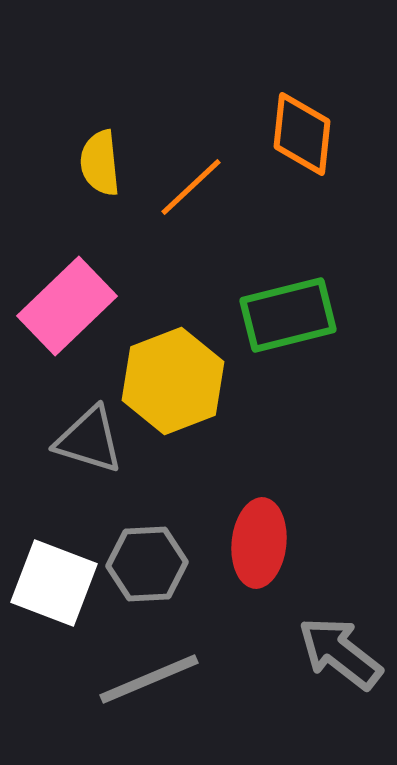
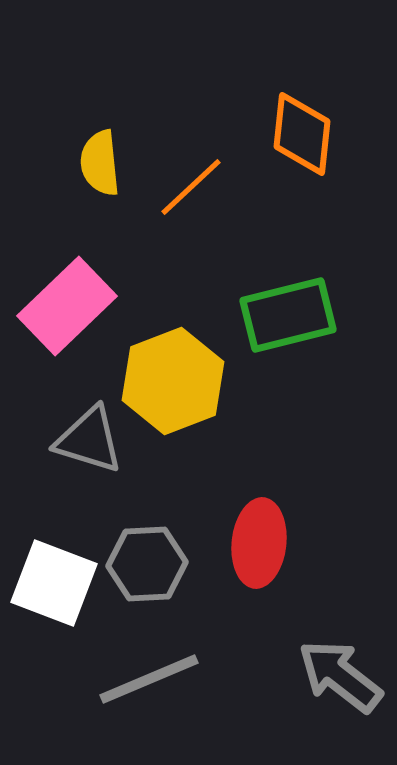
gray arrow: moved 23 px down
